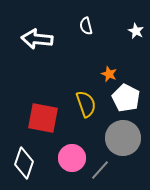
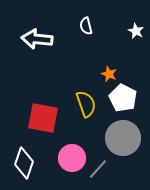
white pentagon: moved 3 px left
gray line: moved 2 px left, 1 px up
